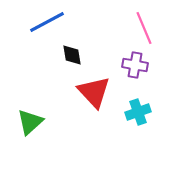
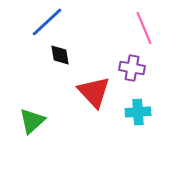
blue line: rotated 15 degrees counterclockwise
black diamond: moved 12 px left
purple cross: moved 3 px left, 3 px down
cyan cross: rotated 15 degrees clockwise
green triangle: moved 2 px right, 1 px up
